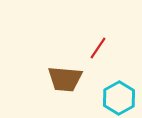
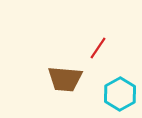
cyan hexagon: moved 1 px right, 4 px up
